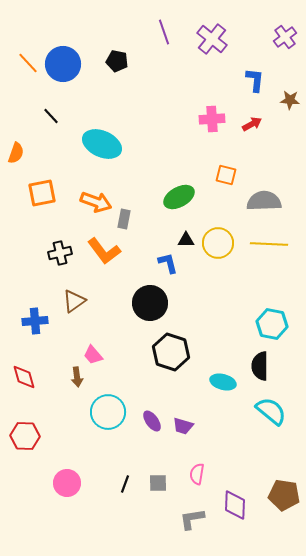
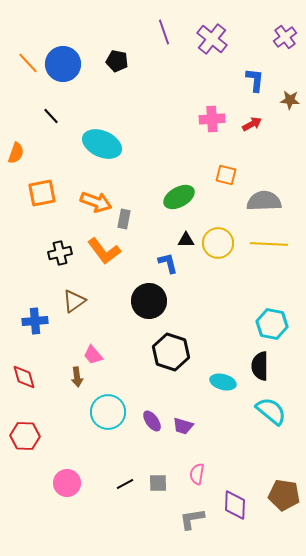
black circle at (150, 303): moved 1 px left, 2 px up
black line at (125, 484): rotated 42 degrees clockwise
